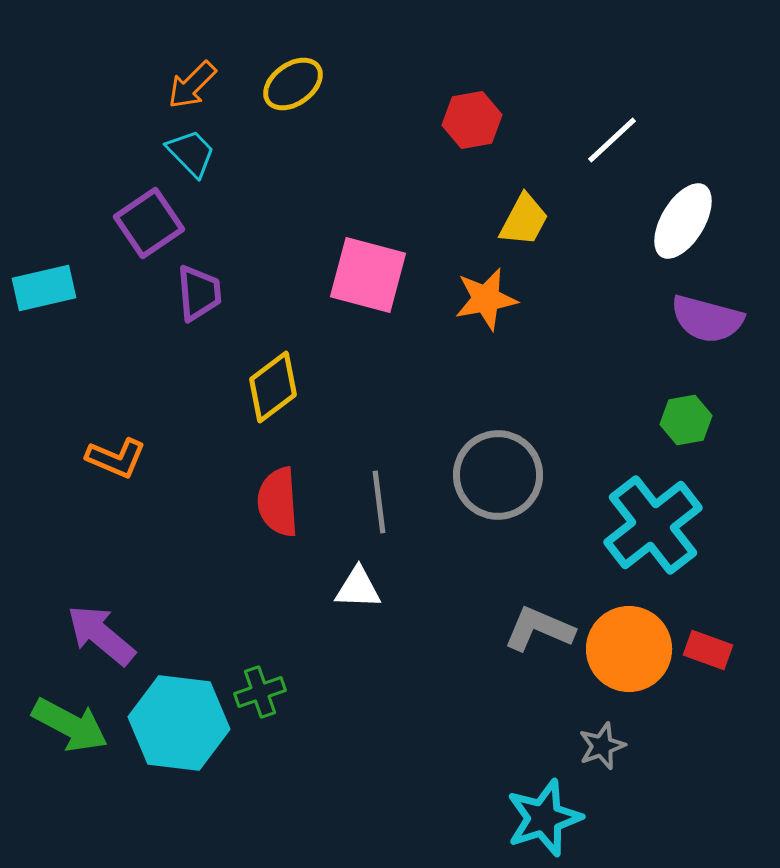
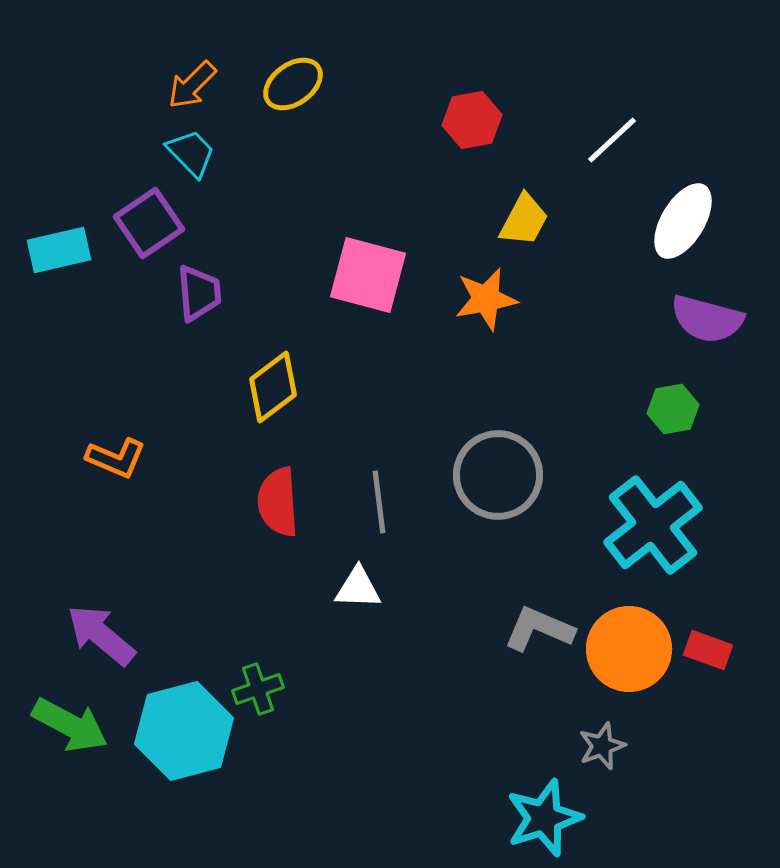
cyan rectangle: moved 15 px right, 38 px up
green hexagon: moved 13 px left, 11 px up
green cross: moved 2 px left, 3 px up
cyan hexagon: moved 5 px right, 8 px down; rotated 22 degrees counterclockwise
